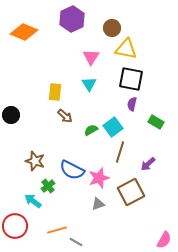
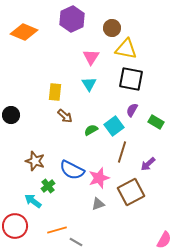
purple semicircle: moved 6 px down; rotated 16 degrees clockwise
cyan square: moved 1 px right, 1 px up
brown line: moved 2 px right
